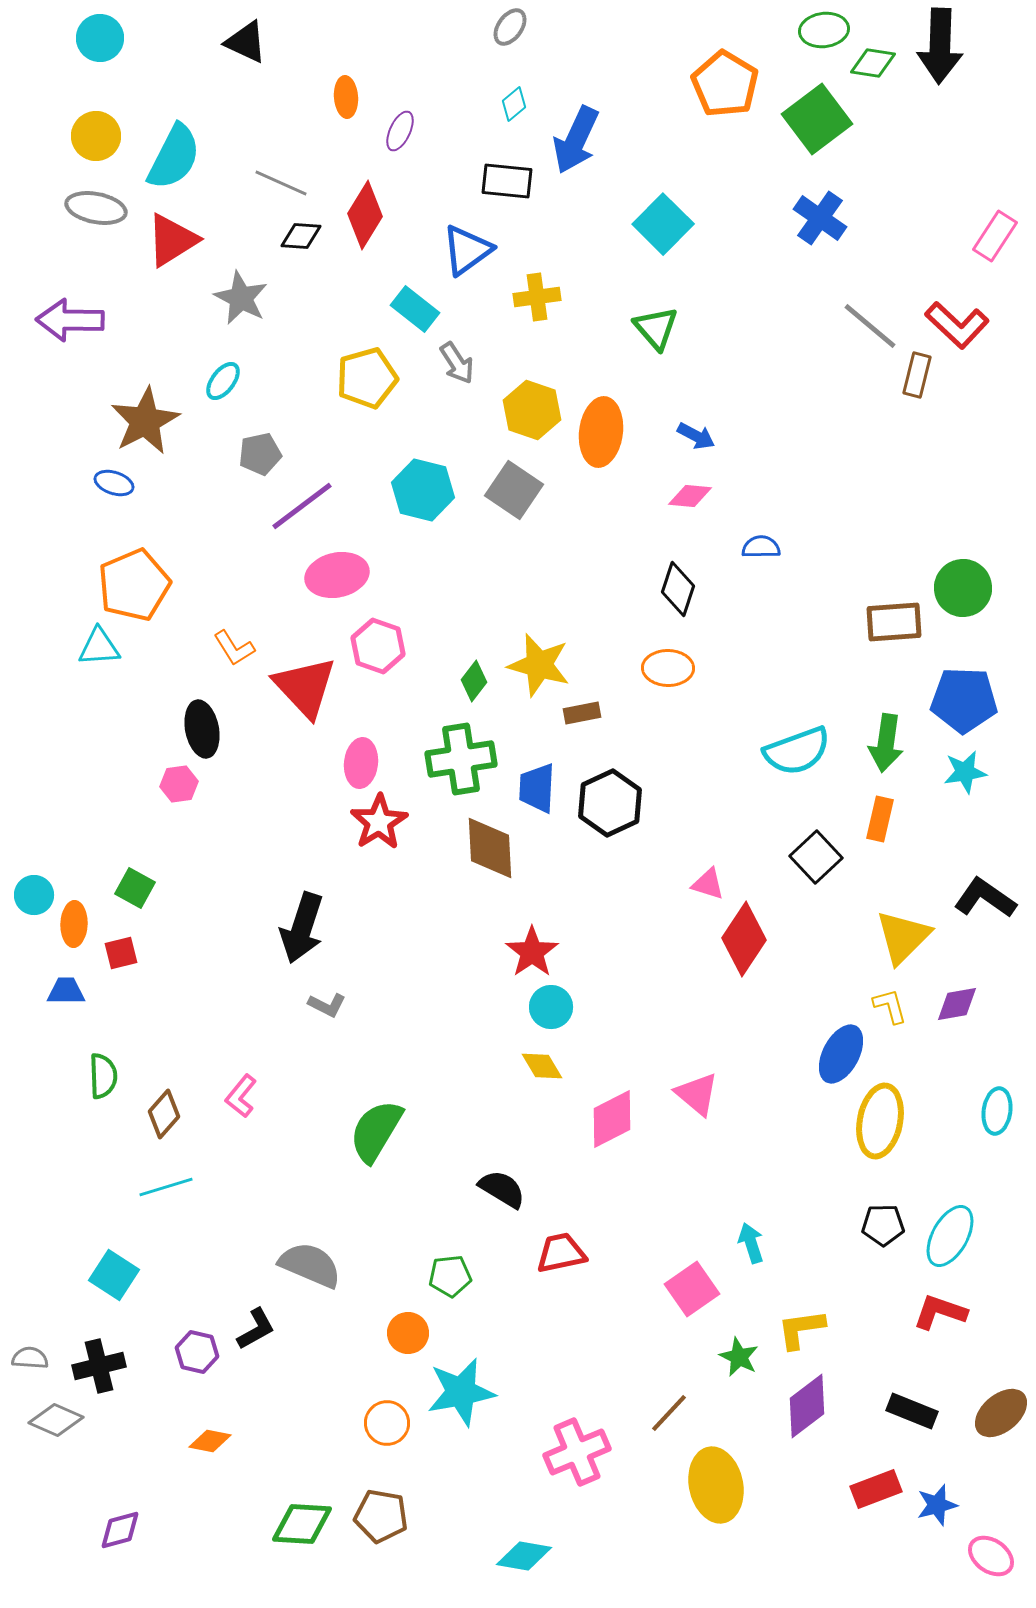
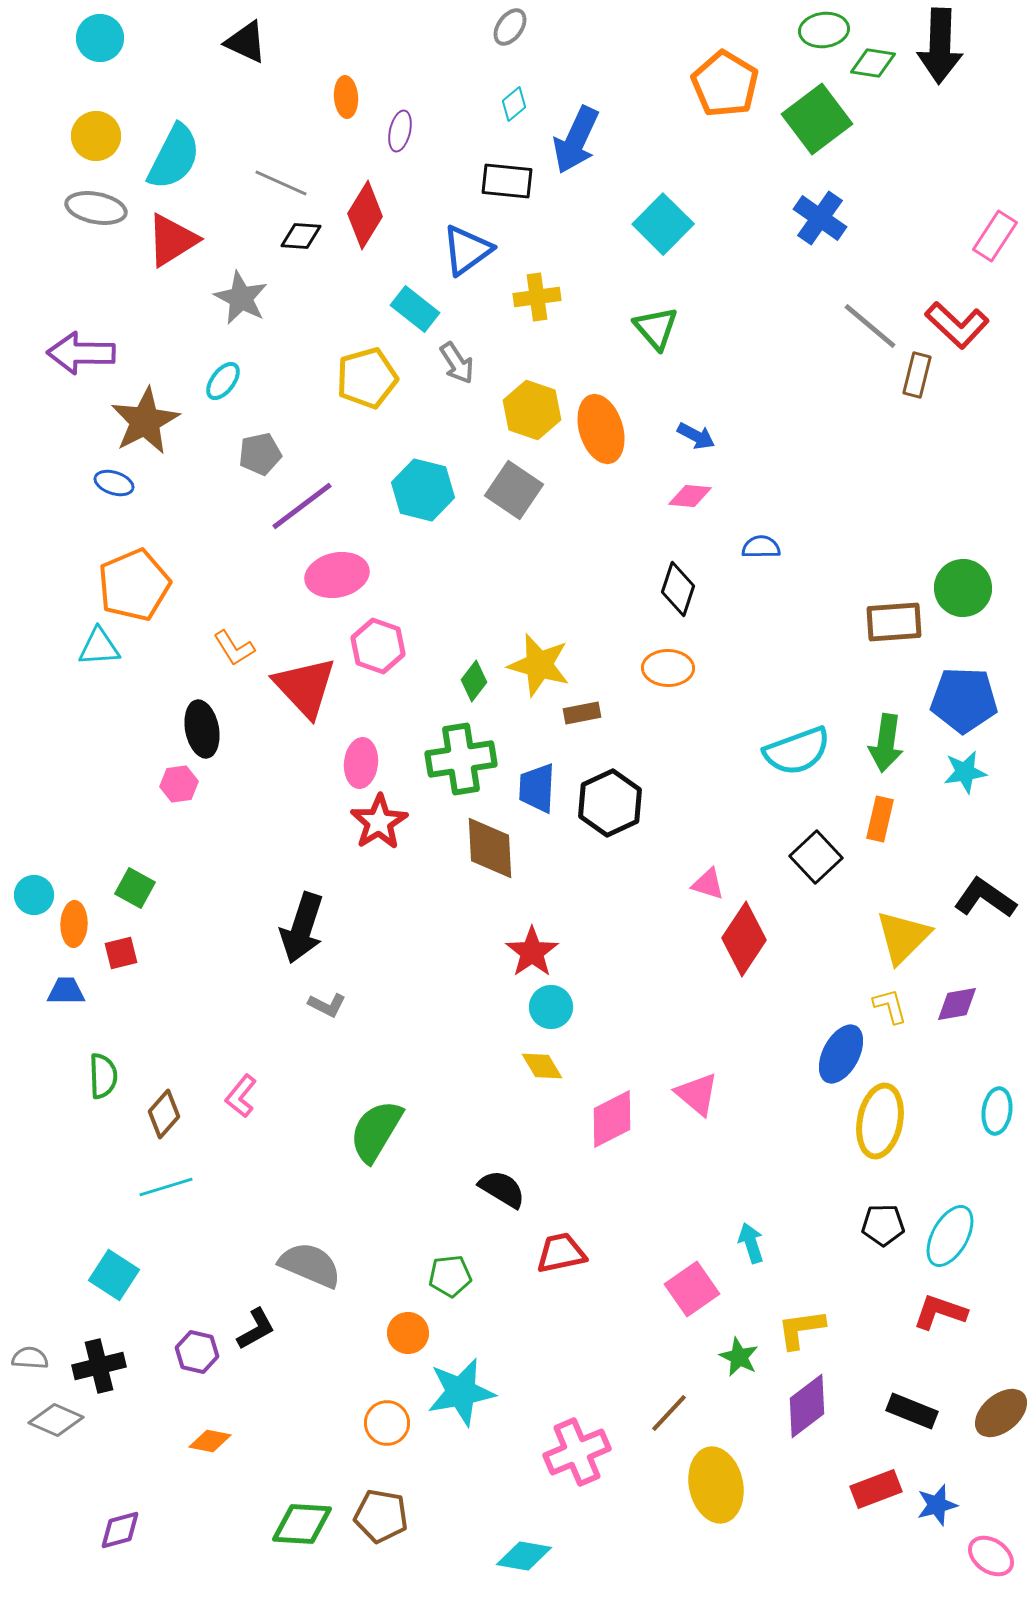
purple ellipse at (400, 131): rotated 12 degrees counterclockwise
purple arrow at (70, 320): moved 11 px right, 33 px down
orange ellipse at (601, 432): moved 3 px up; rotated 24 degrees counterclockwise
